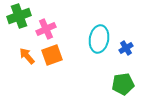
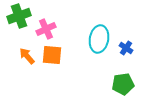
blue cross: rotated 24 degrees counterclockwise
orange square: rotated 25 degrees clockwise
